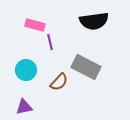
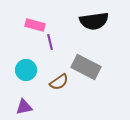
brown semicircle: rotated 12 degrees clockwise
